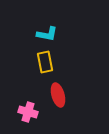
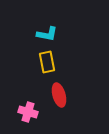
yellow rectangle: moved 2 px right
red ellipse: moved 1 px right
